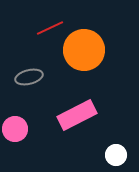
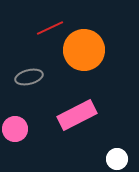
white circle: moved 1 px right, 4 px down
